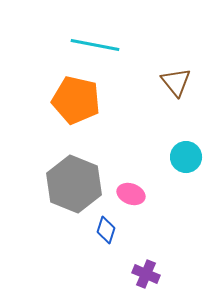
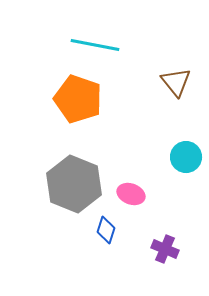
orange pentagon: moved 2 px right, 1 px up; rotated 6 degrees clockwise
purple cross: moved 19 px right, 25 px up
